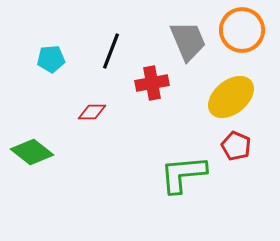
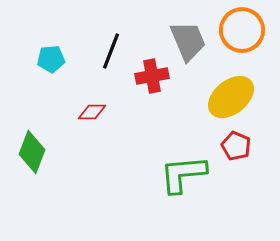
red cross: moved 7 px up
green diamond: rotated 72 degrees clockwise
